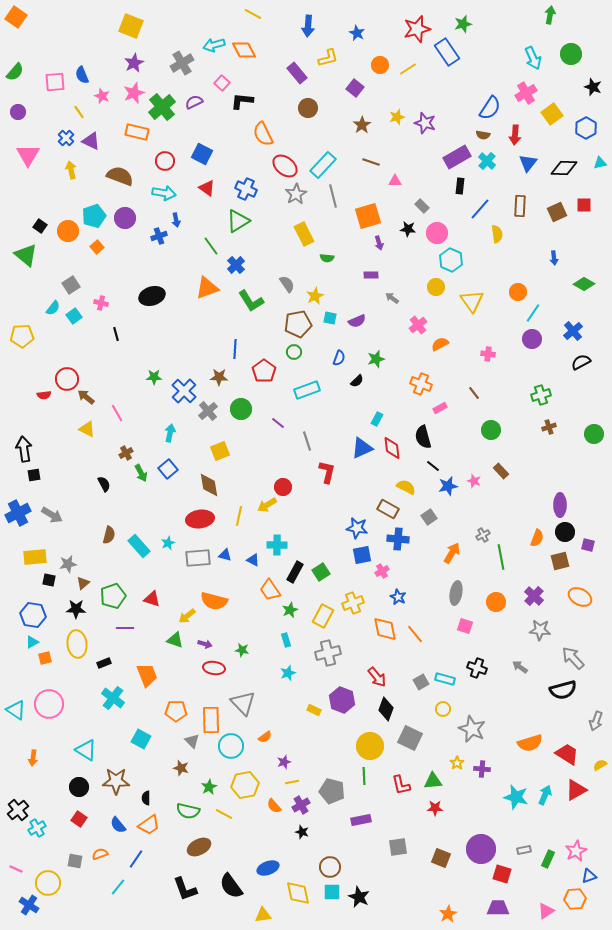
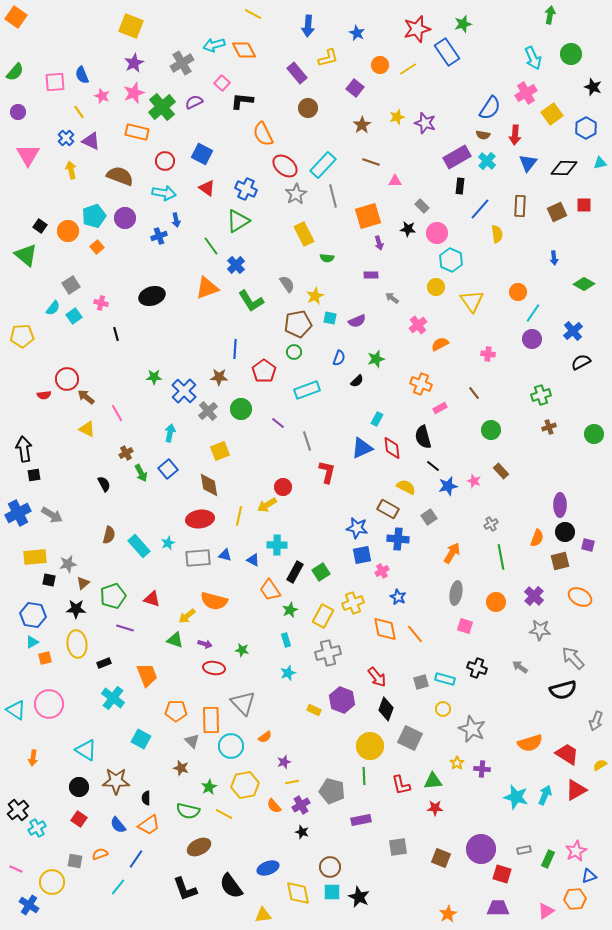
gray cross at (483, 535): moved 8 px right, 11 px up
purple line at (125, 628): rotated 18 degrees clockwise
gray square at (421, 682): rotated 14 degrees clockwise
yellow circle at (48, 883): moved 4 px right, 1 px up
